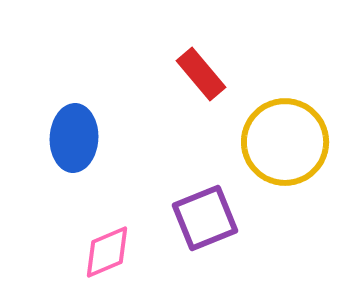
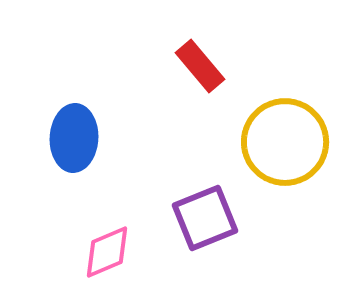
red rectangle: moved 1 px left, 8 px up
